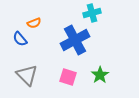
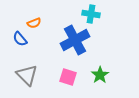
cyan cross: moved 1 px left, 1 px down; rotated 24 degrees clockwise
